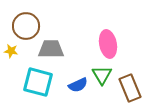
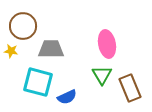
brown circle: moved 3 px left
pink ellipse: moved 1 px left
blue semicircle: moved 11 px left, 12 px down
